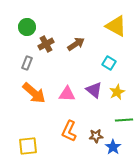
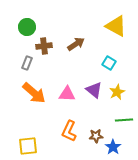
brown cross: moved 2 px left, 2 px down; rotated 21 degrees clockwise
